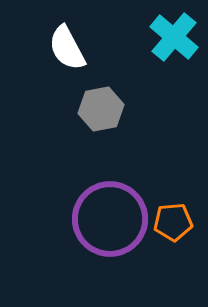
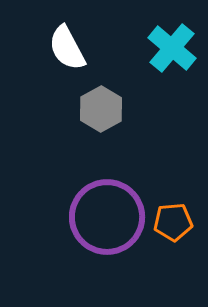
cyan cross: moved 2 px left, 11 px down
gray hexagon: rotated 18 degrees counterclockwise
purple circle: moved 3 px left, 2 px up
